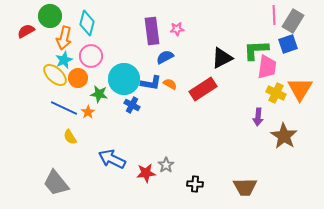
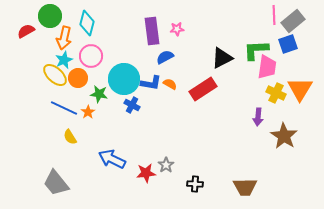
gray rectangle: rotated 20 degrees clockwise
